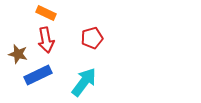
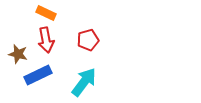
red pentagon: moved 4 px left, 2 px down
